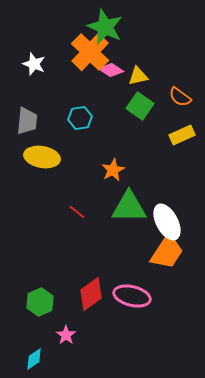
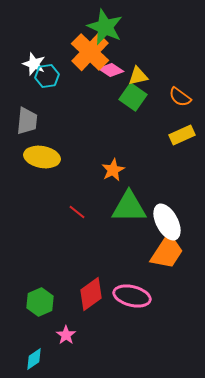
green square: moved 7 px left, 9 px up
cyan hexagon: moved 33 px left, 42 px up
